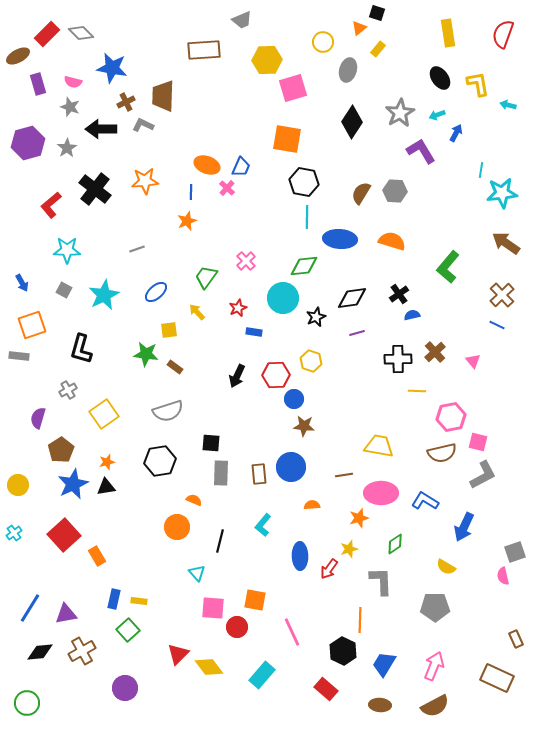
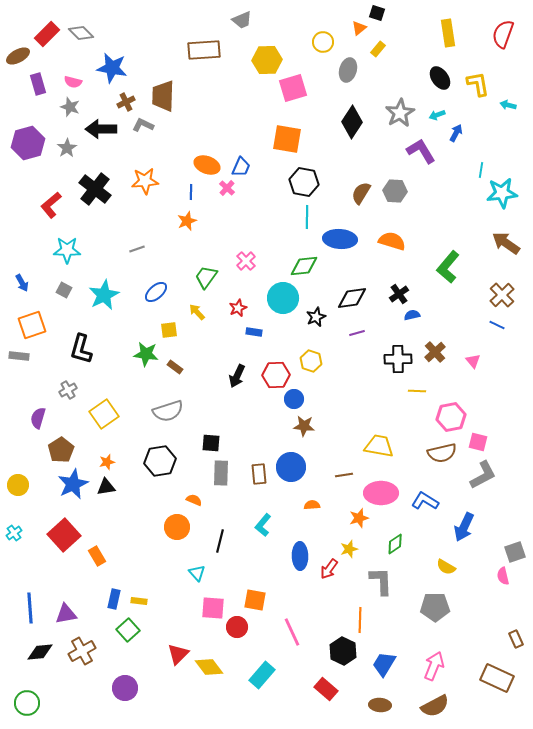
blue line at (30, 608): rotated 36 degrees counterclockwise
